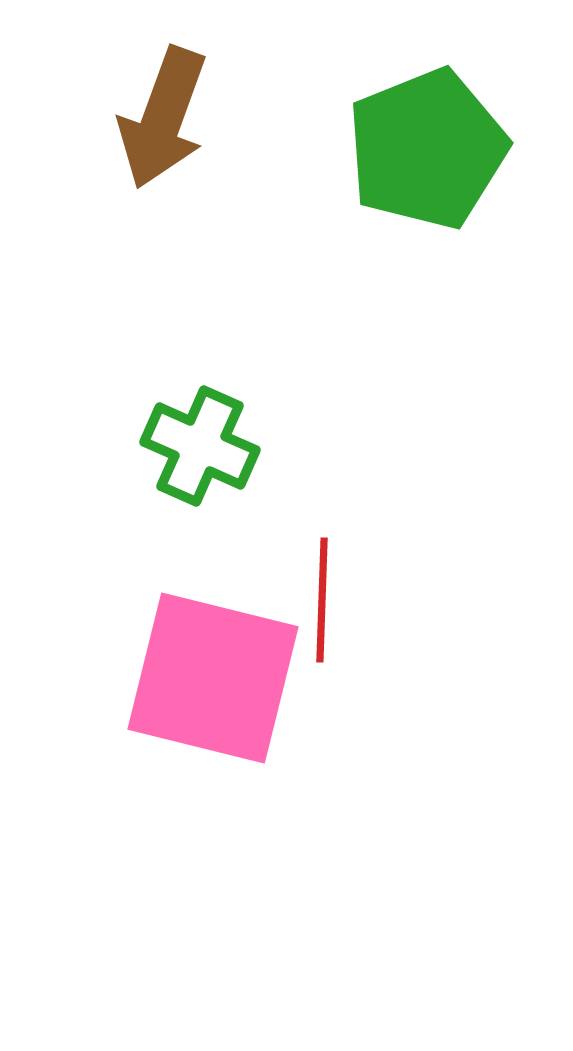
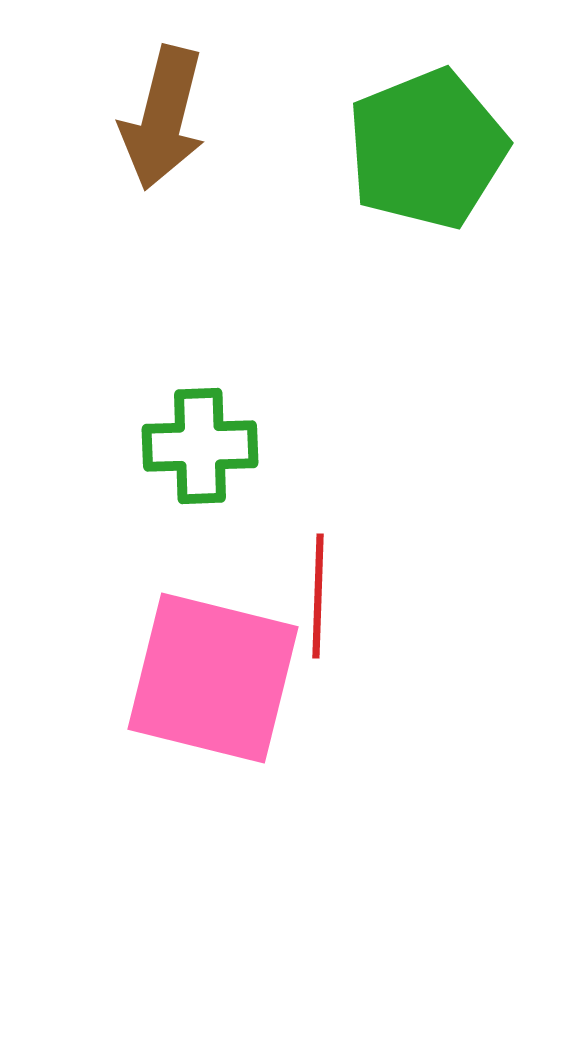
brown arrow: rotated 6 degrees counterclockwise
green cross: rotated 26 degrees counterclockwise
red line: moved 4 px left, 4 px up
